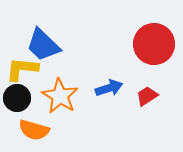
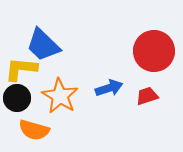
red circle: moved 7 px down
yellow L-shape: moved 1 px left
red trapezoid: rotated 15 degrees clockwise
